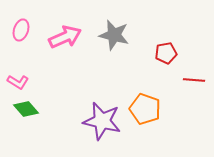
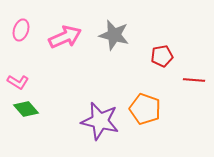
red pentagon: moved 4 px left, 3 px down
purple star: moved 2 px left
